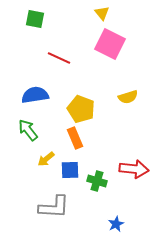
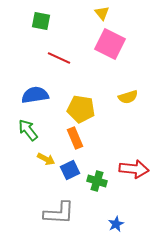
green square: moved 6 px right, 2 px down
yellow pentagon: rotated 12 degrees counterclockwise
yellow arrow: rotated 114 degrees counterclockwise
blue square: rotated 24 degrees counterclockwise
gray L-shape: moved 5 px right, 6 px down
